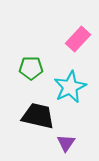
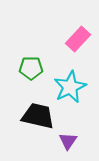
purple triangle: moved 2 px right, 2 px up
